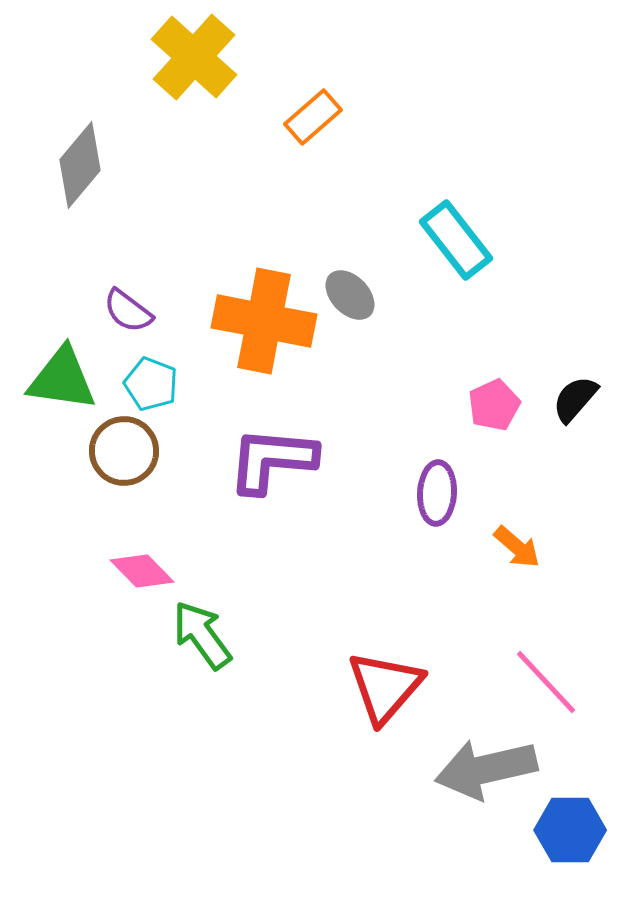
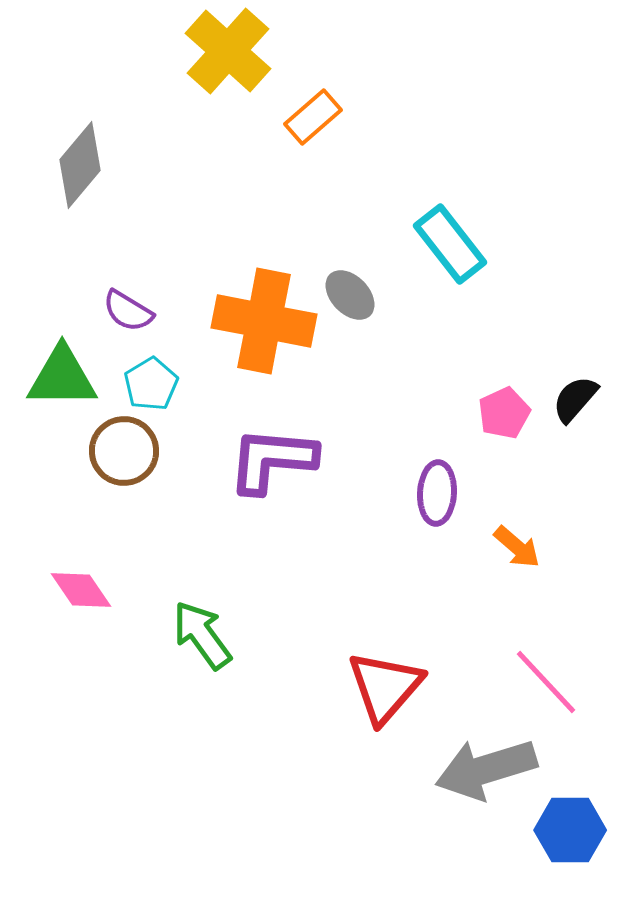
yellow cross: moved 34 px right, 6 px up
cyan rectangle: moved 6 px left, 4 px down
purple semicircle: rotated 6 degrees counterclockwise
green triangle: moved 2 px up; rotated 8 degrees counterclockwise
cyan pentagon: rotated 20 degrees clockwise
pink pentagon: moved 10 px right, 8 px down
pink diamond: moved 61 px left, 19 px down; rotated 10 degrees clockwise
gray arrow: rotated 4 degrees counterclockwise
